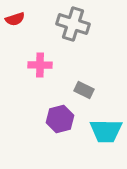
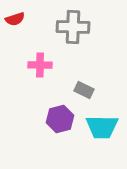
gray cross: moved 3 px down; rotated 16 degrees counterclockwise
cyan trapezoid: moved 4 px left, 4 px up
